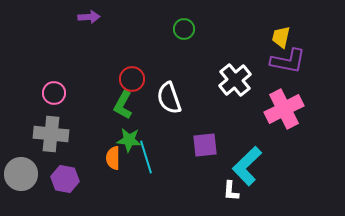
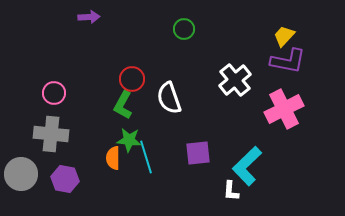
yellow trapezoid: moved 3 px right, 1 px up; rotated 30 degrees clockwise
purple square: moved 7 px left, 8 px down
